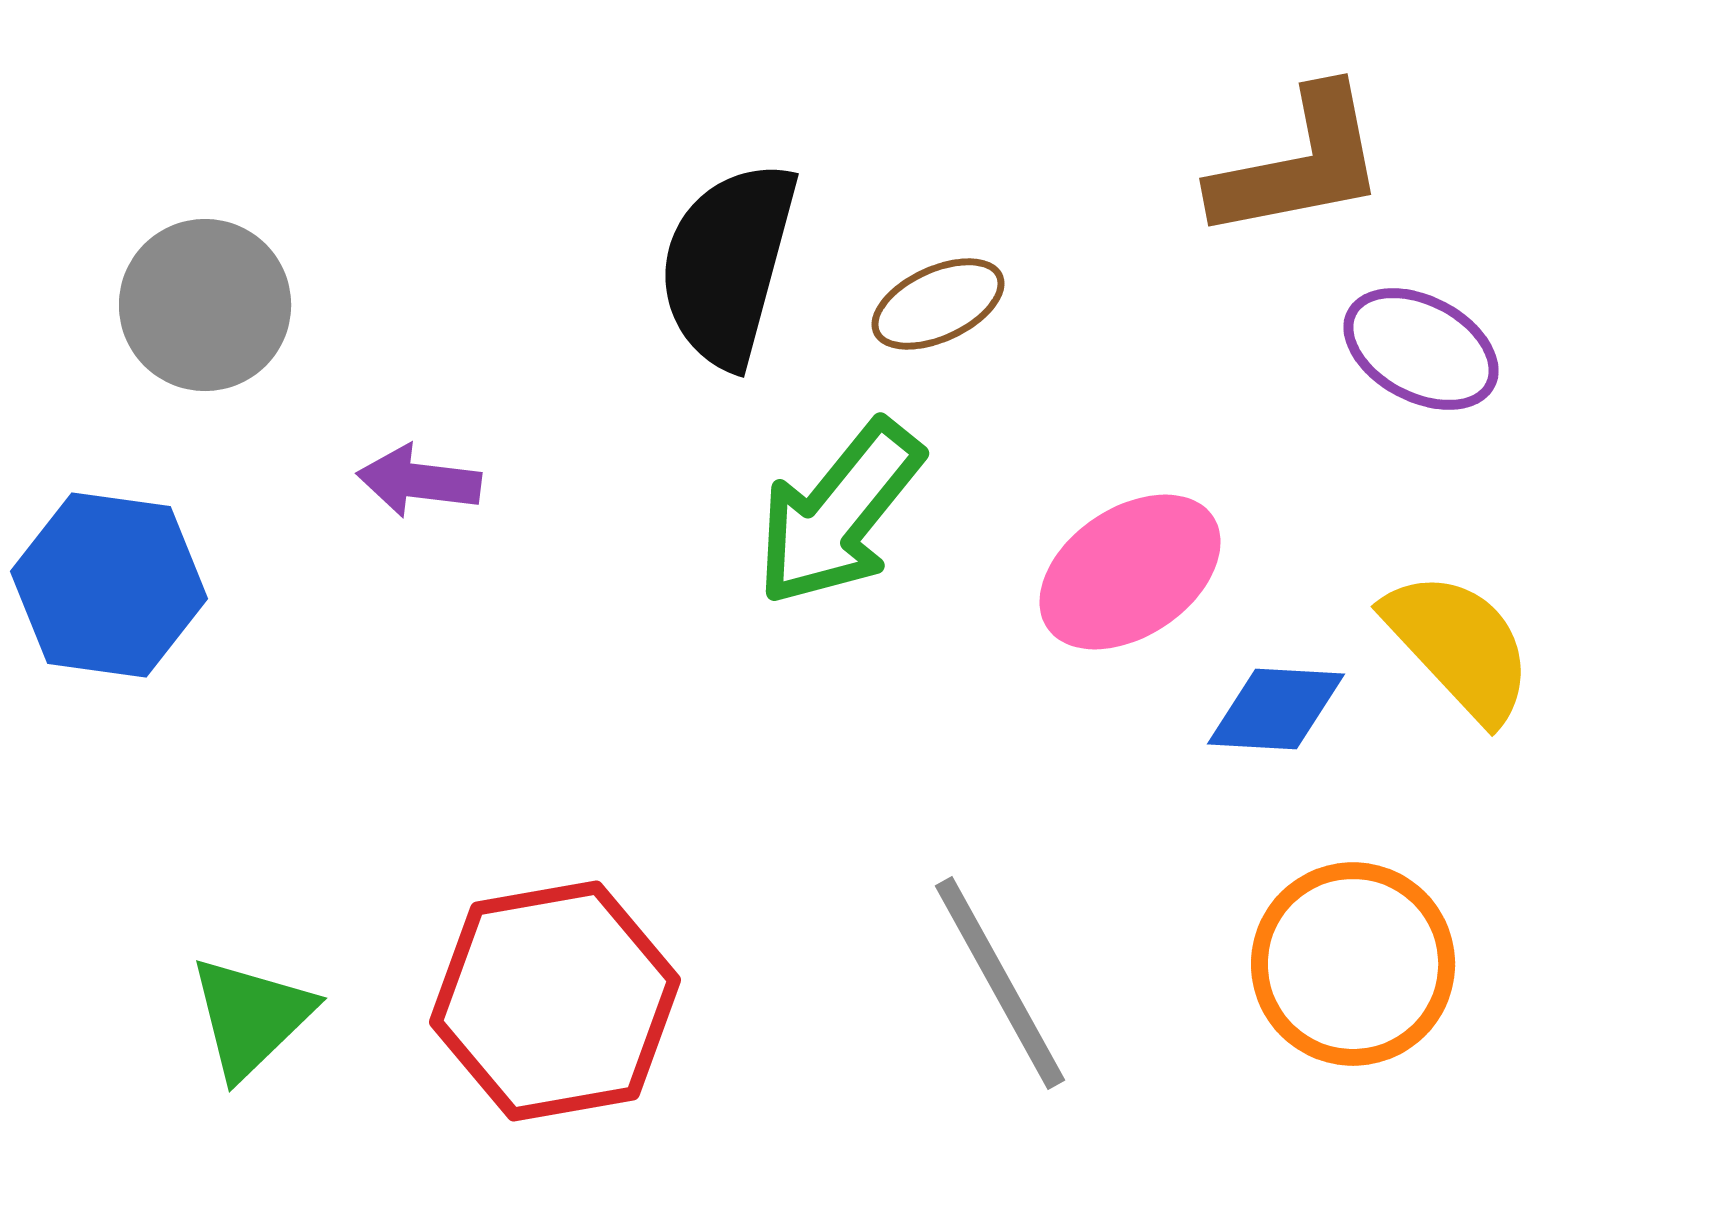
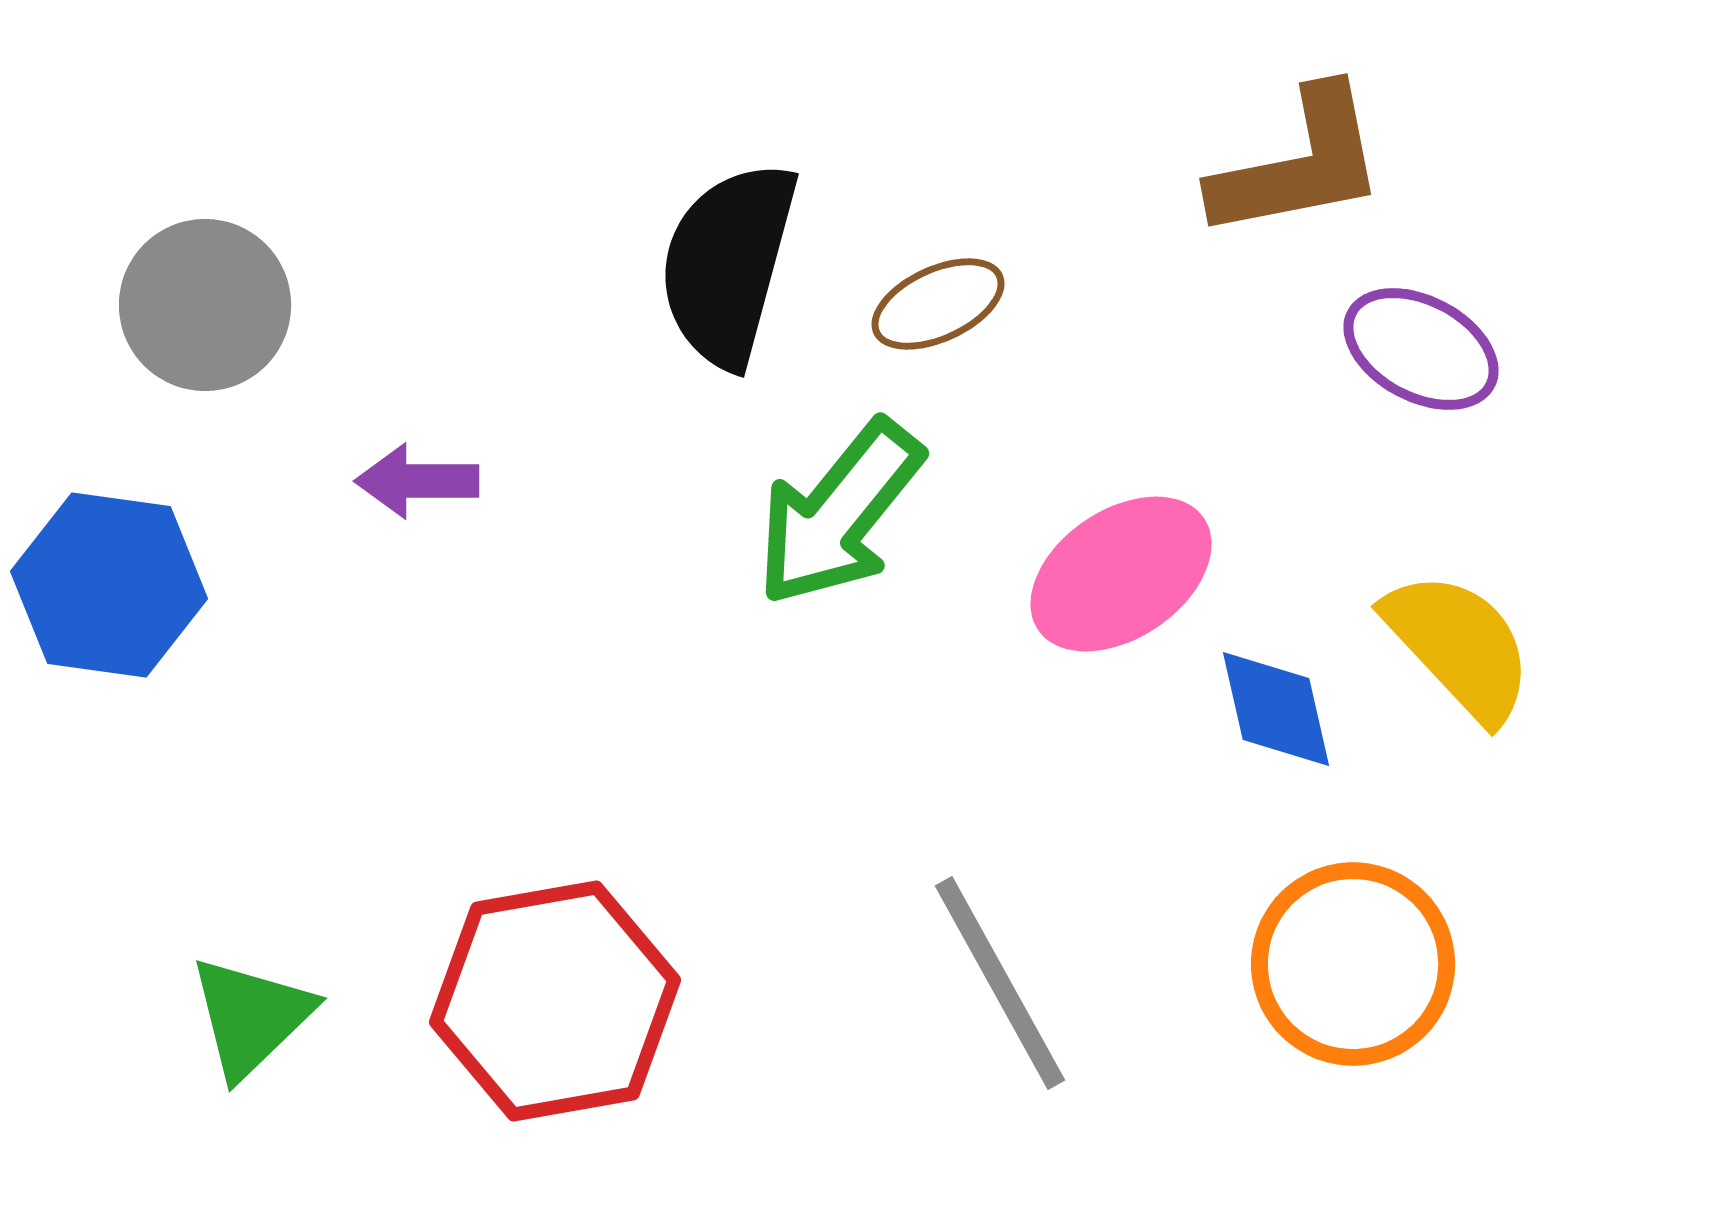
purple arrow: moved 2 px left; rotated 7 degrees counterclockwise
pink ellipse: moved 9 px left, 2 px down
blue diamond: rotated 74 degrees clockwise
